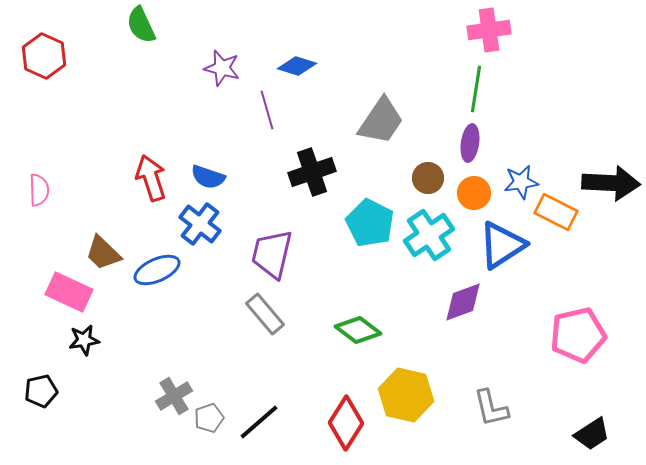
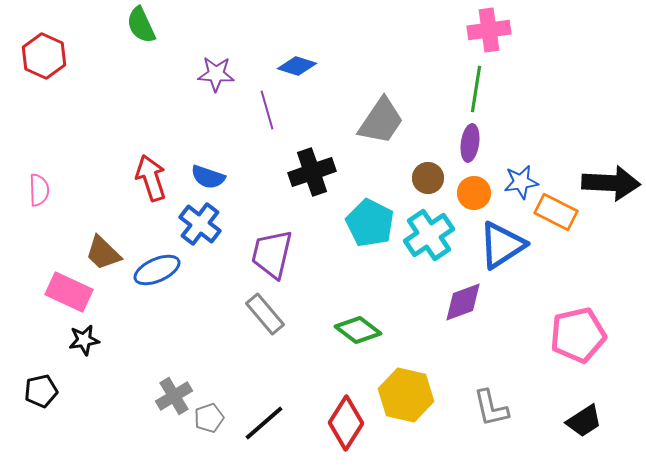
purple star: moved 6 px left, 6 px down; rotated 12 degrees counterclockwise
black line: moved 5 px right, 1 px down
black trapezoid: moved 8 px left, 13 px up
